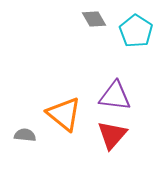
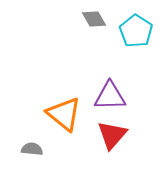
purple triangle: moved 5 px left; rotated 8 degrees counterclockwise
gray semicircle: moved 7 px right, 14 px down
